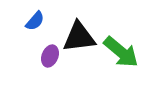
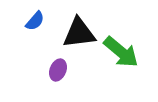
black triangle: moved 4 px up
purple ellipse: moved 8 px right, 14 px down
